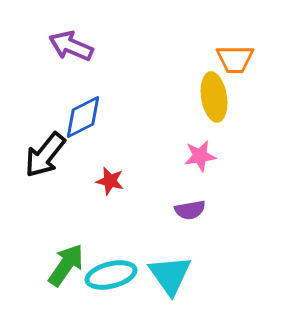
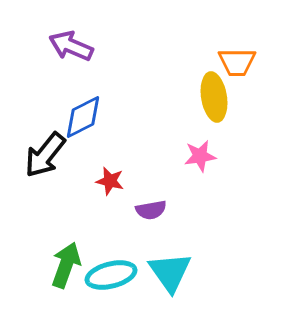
orange trapezoid: moved 2 px right, 3 px down
purple semicircle: moved 39 px left
green arrow: rotated 15 degrees counterclockwise
cyan triangle: moved 3 px up
